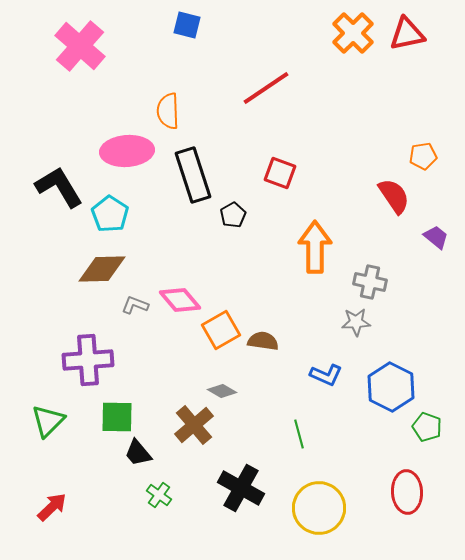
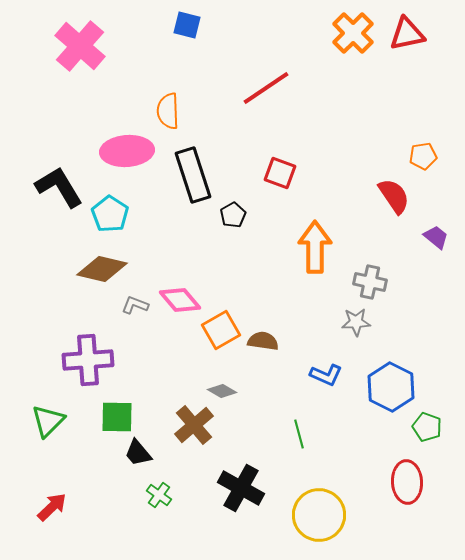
brown diamond: rotated 15 degrees clockwise
red ellipse: moved 10 px up
yellow circle: moved 7 px down
